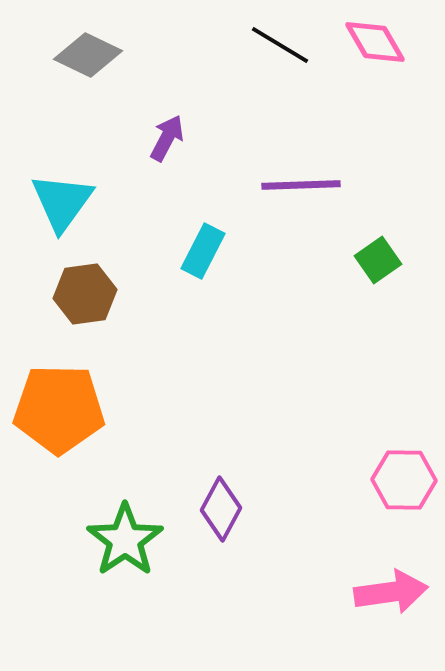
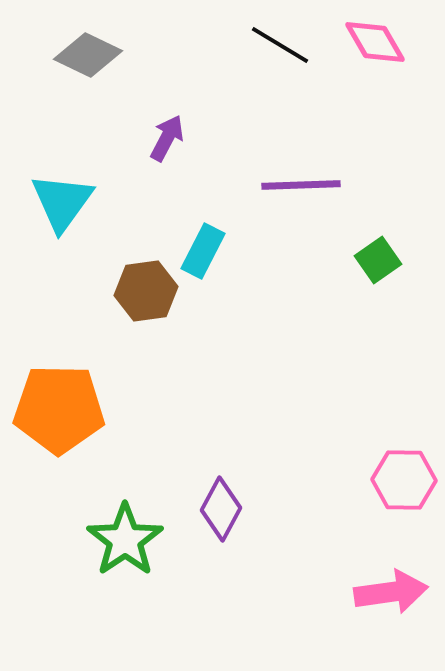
brown hexagon: moved 61 px right, 3 px up
